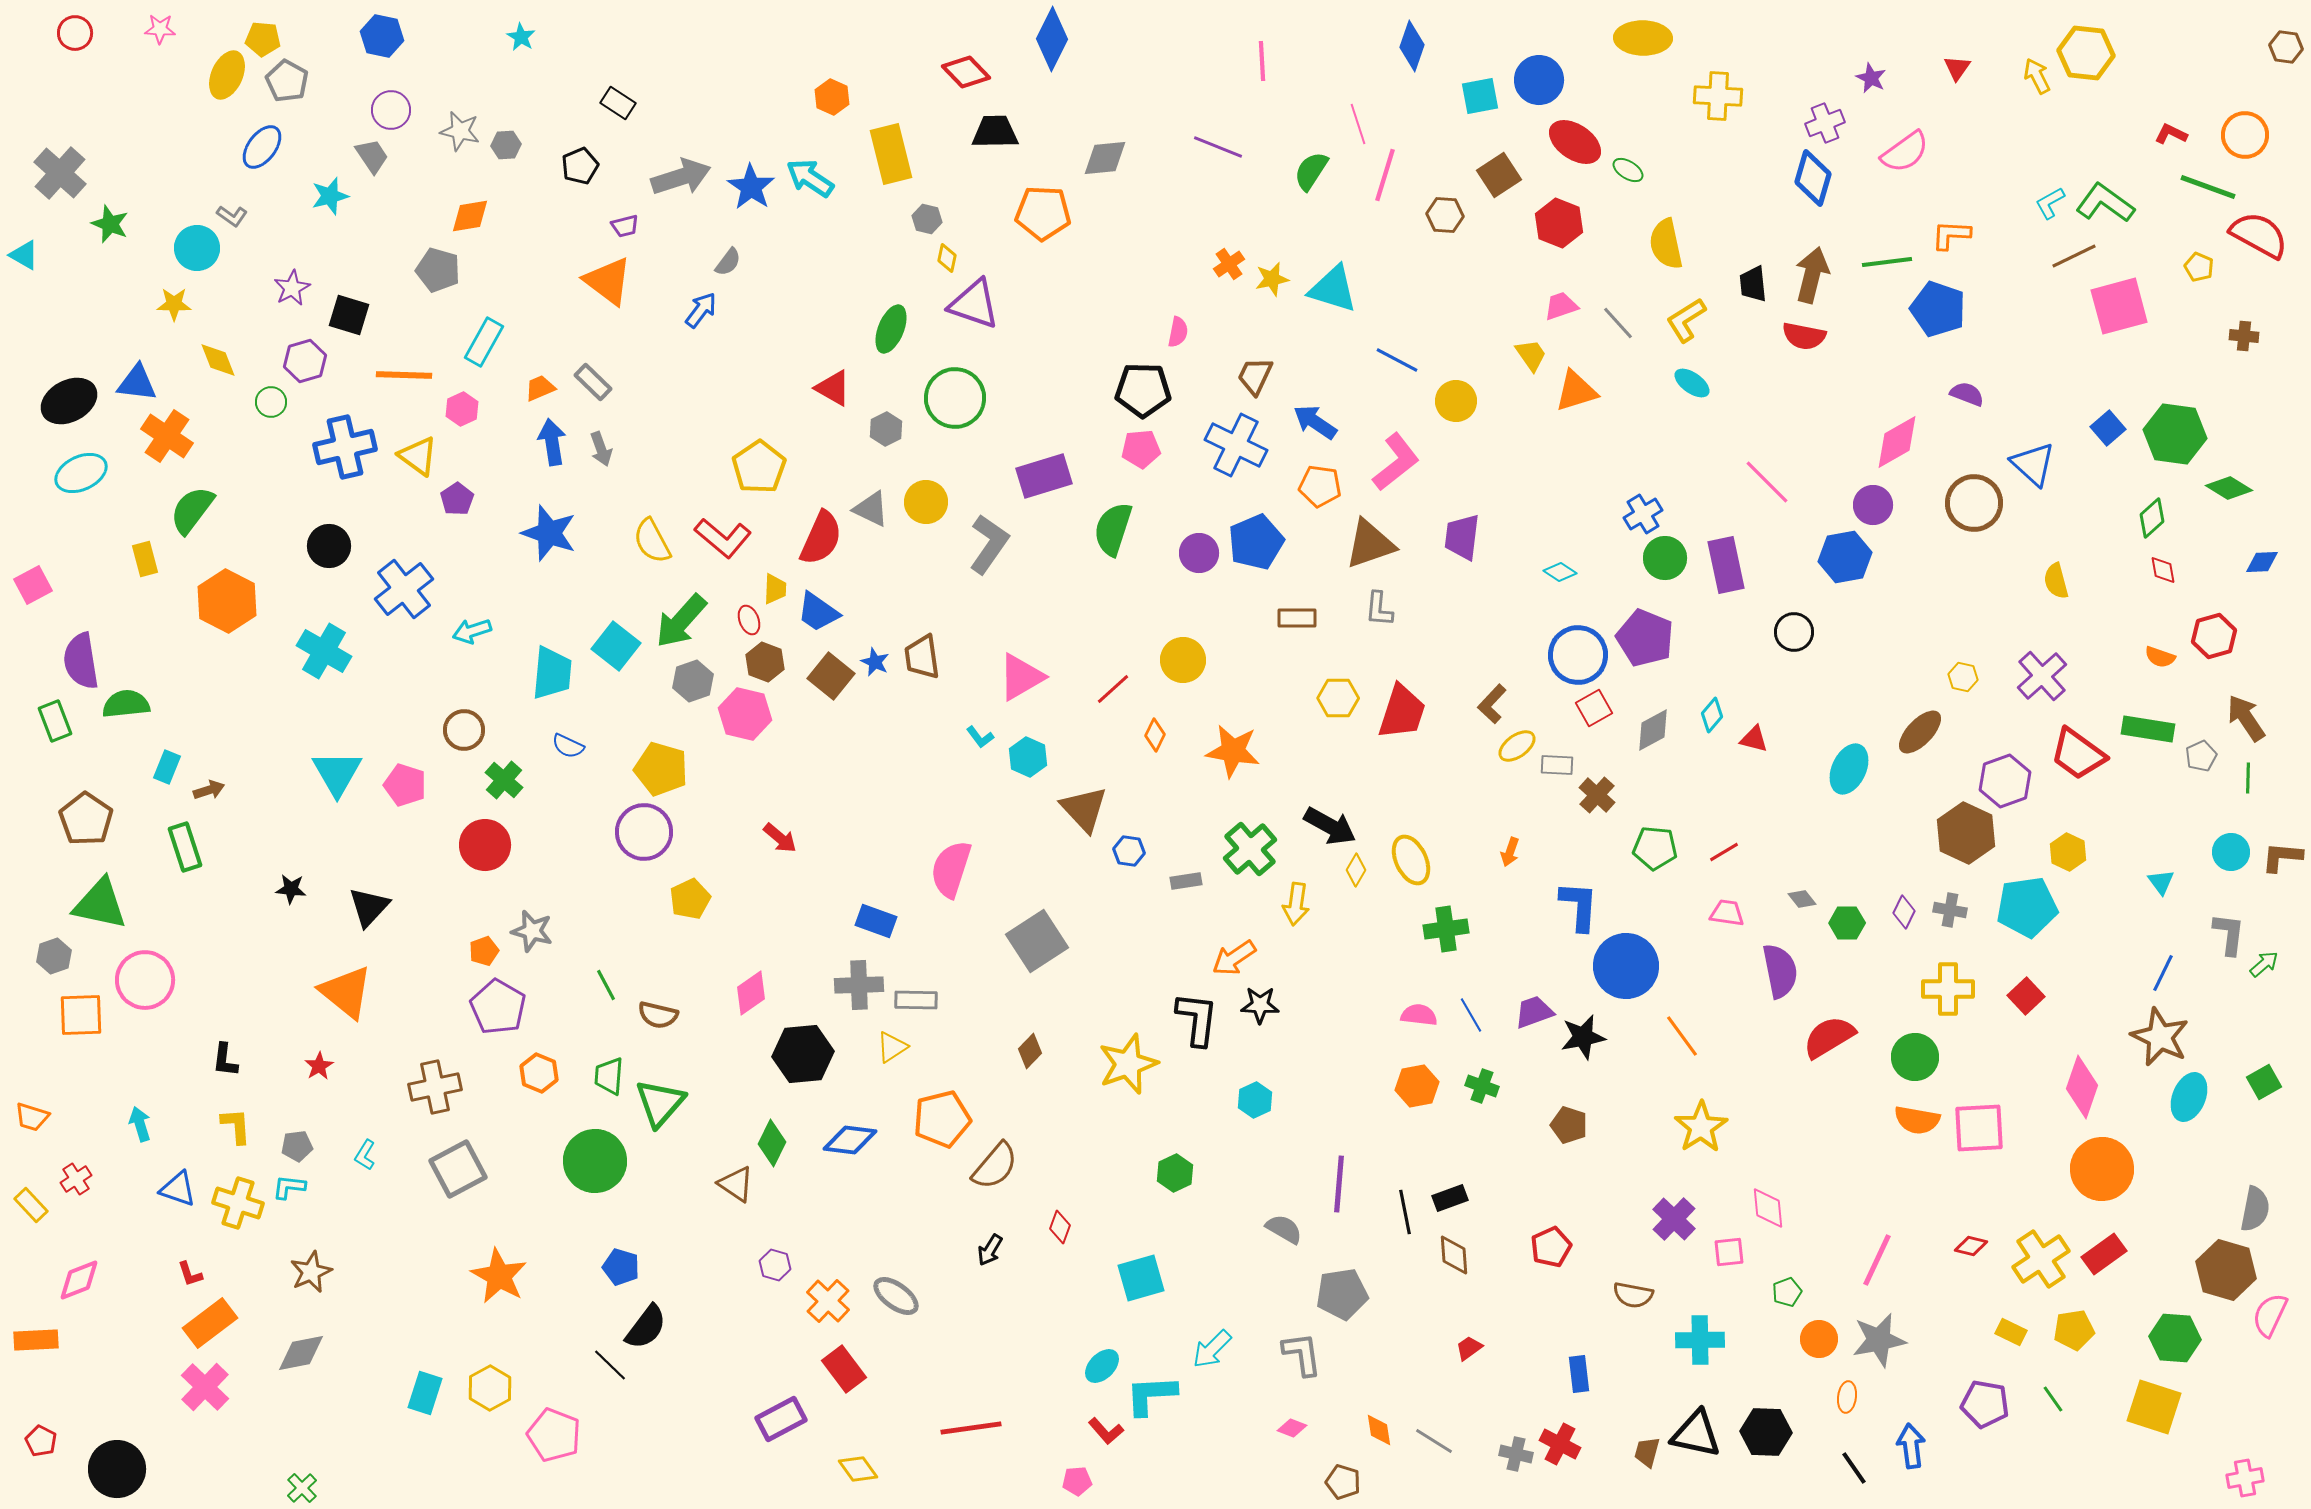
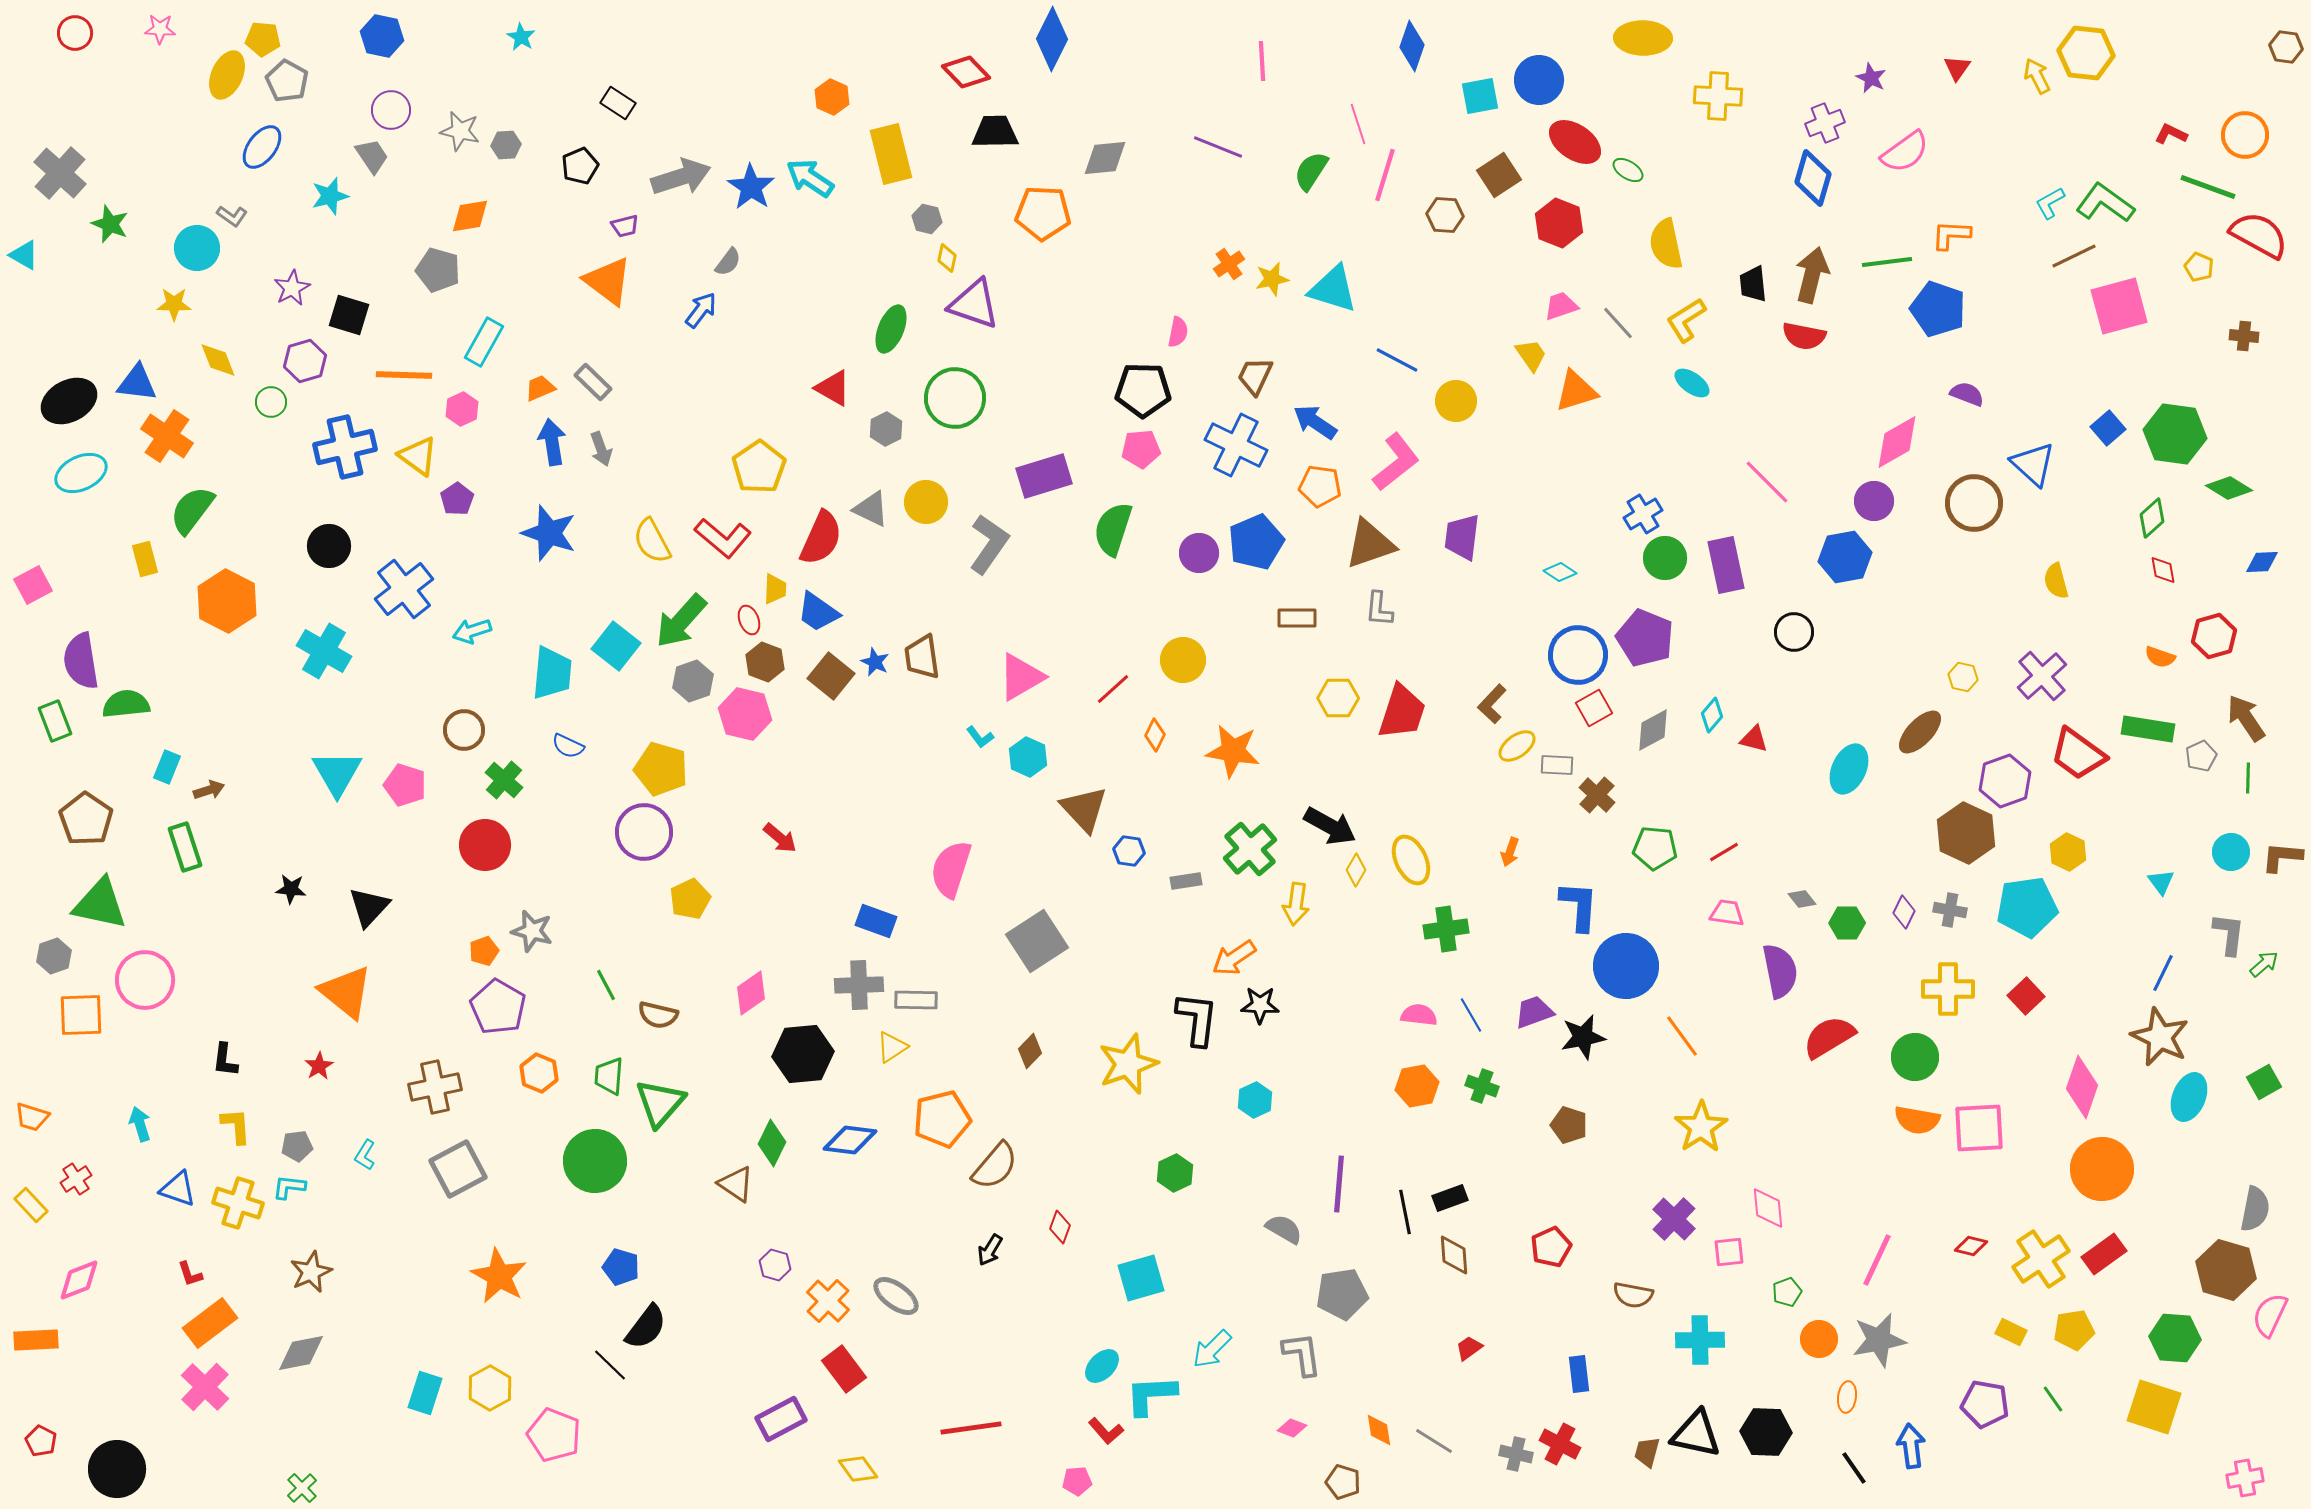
purple circle at (1873, 505): moved 1 px right, 4 px up
